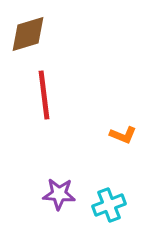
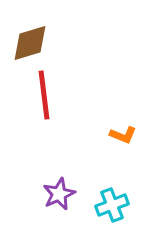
brown diamond: moved 2 px right, 9 px down
purple star: rotated 28 degrees counterclockwise
cyan cross: moved 3 px right
